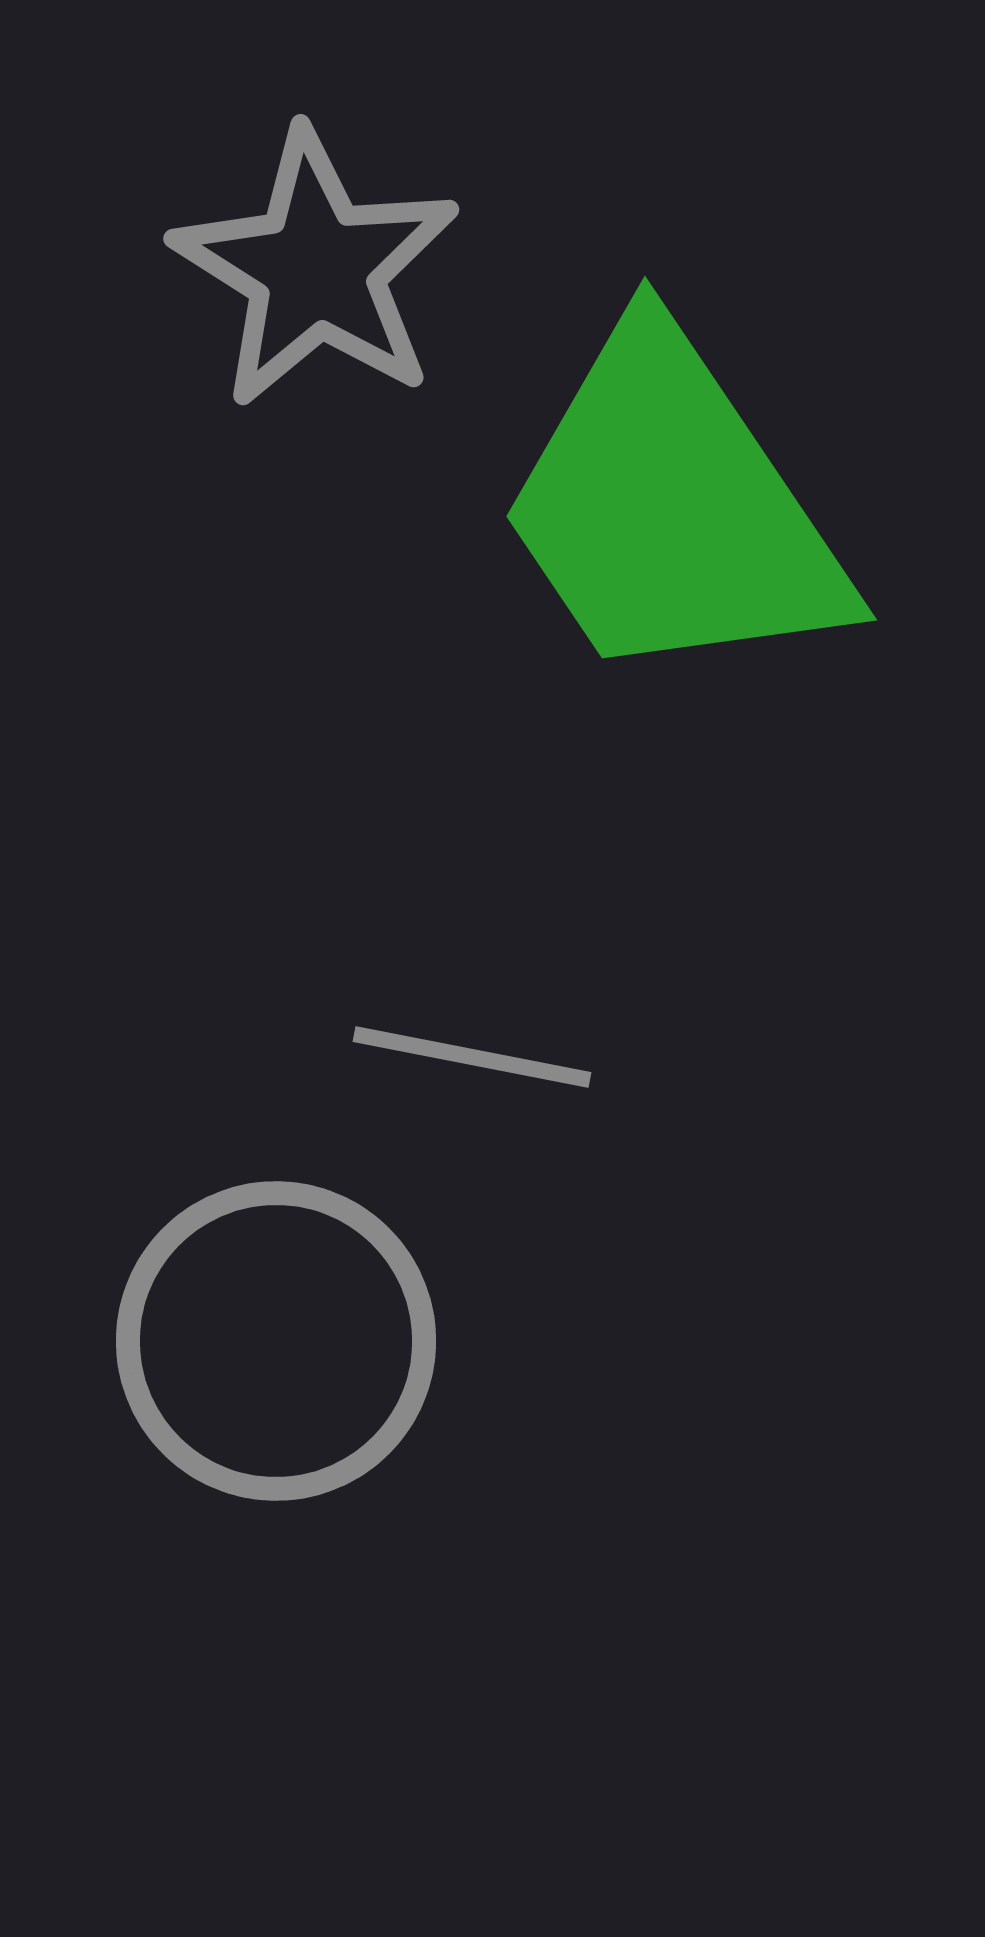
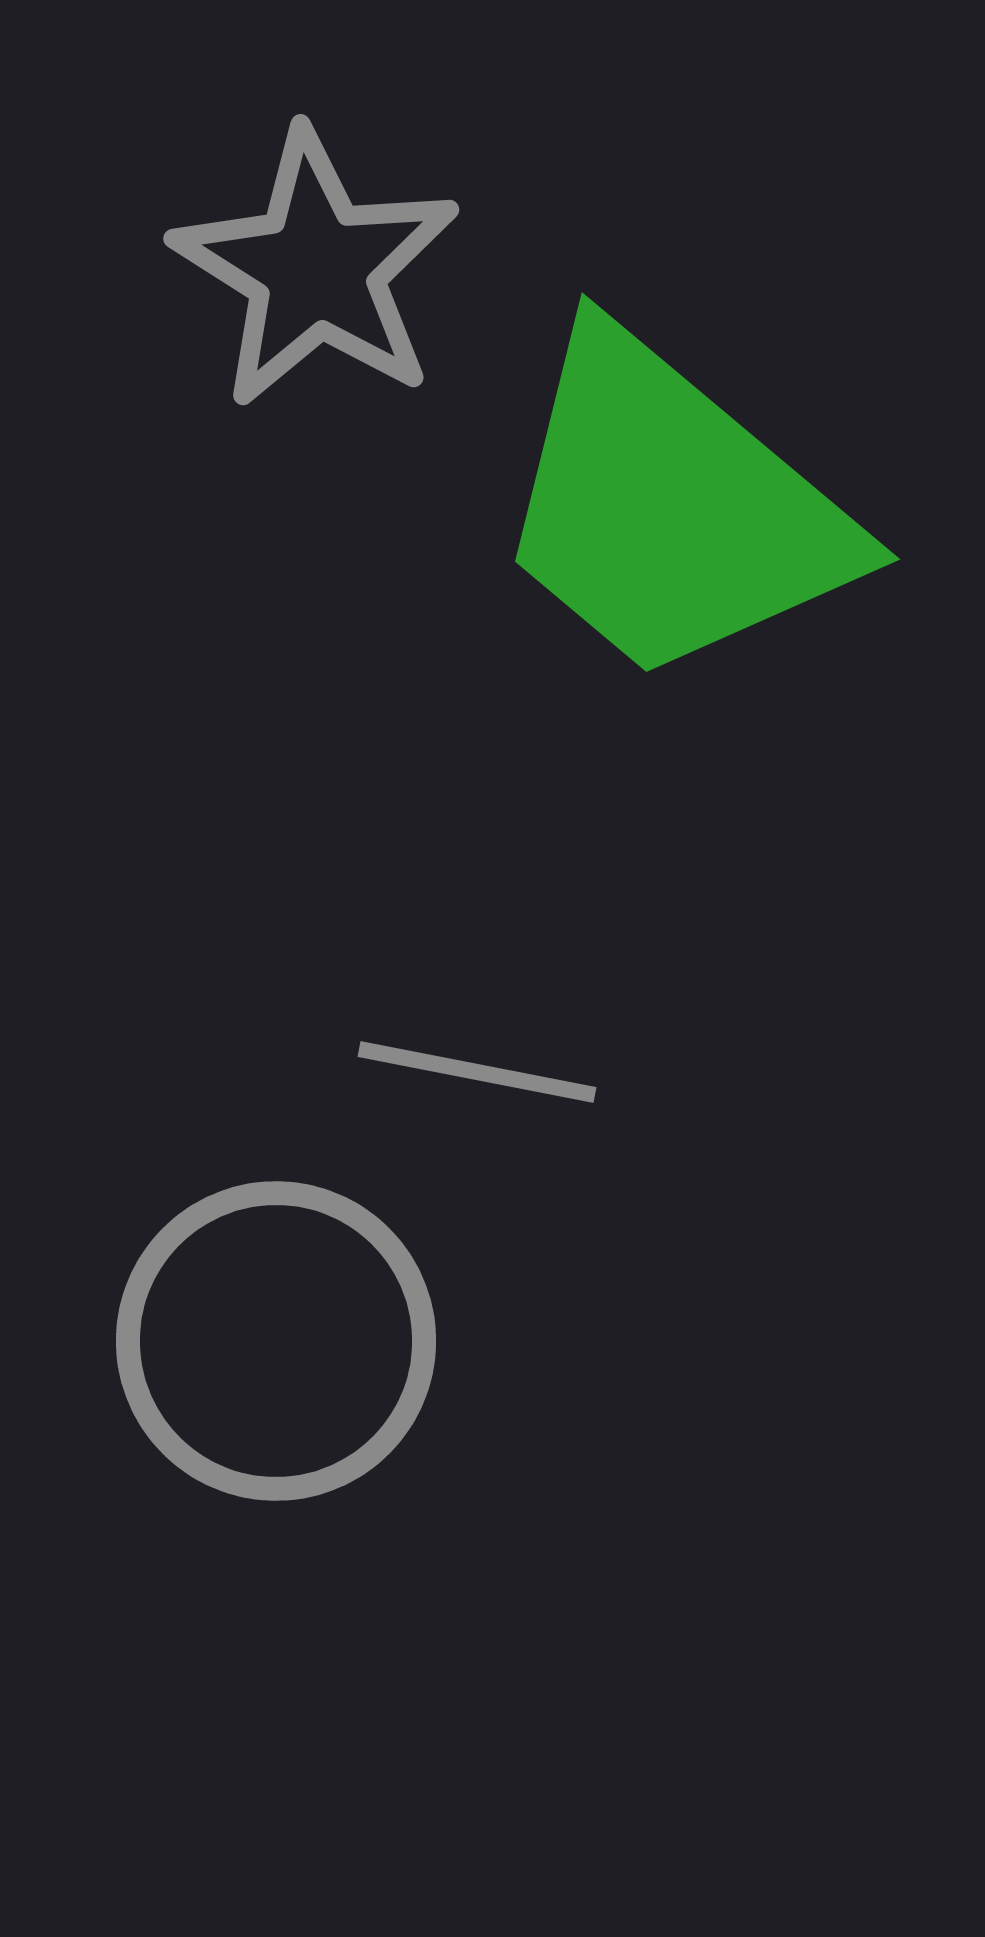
green trapezoid: rotated 16 degrees counterclockwise
gray line: moved 5 px right, 15 px down
